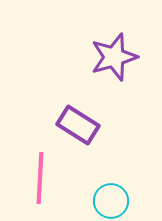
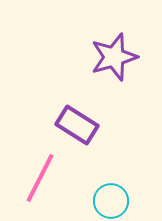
purple rectangle: moved 1 px left
pink line: rotated 24 degrees clockwise
